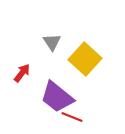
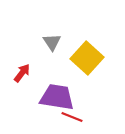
yellow square: moved 2 px right, 1 px up
purple trapezoid: rotated 150 degrees clockwise
